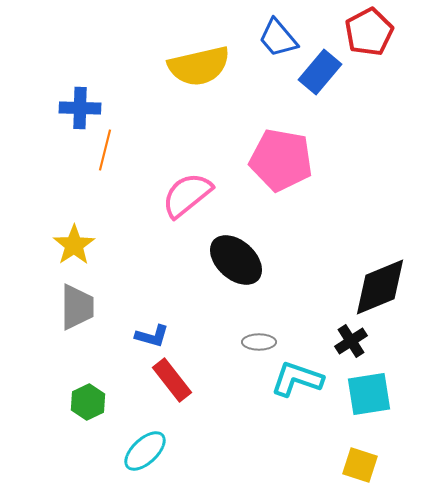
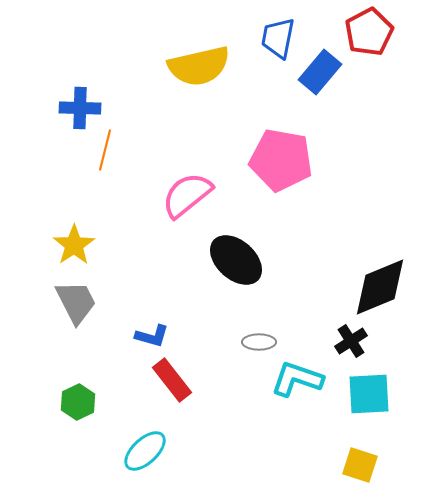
blue trapezoid: rotated 51 degrees clockwise
gray trapezoid: moved 1 px left, 5 px up; rotated 27 degrees counterclockwise
cyan square: rotated 6 degrees clockwise
green hexagon: moved 10 px left
